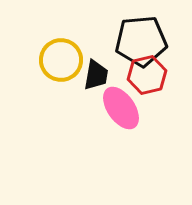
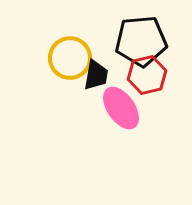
yellow circle: moved 9 px right, 2 px up
